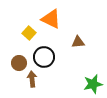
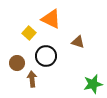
brown triangle: rotated 24 degrees clockwise
black circle: moved 2 px right, 1 px up
brown circle: moved 2 px left
